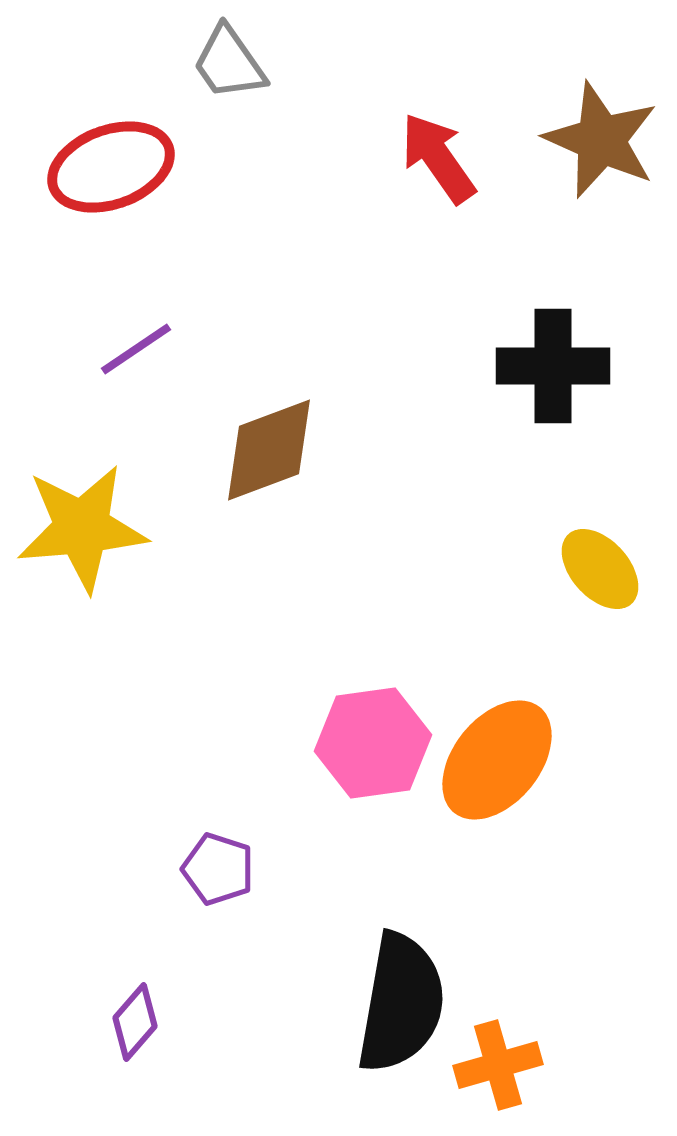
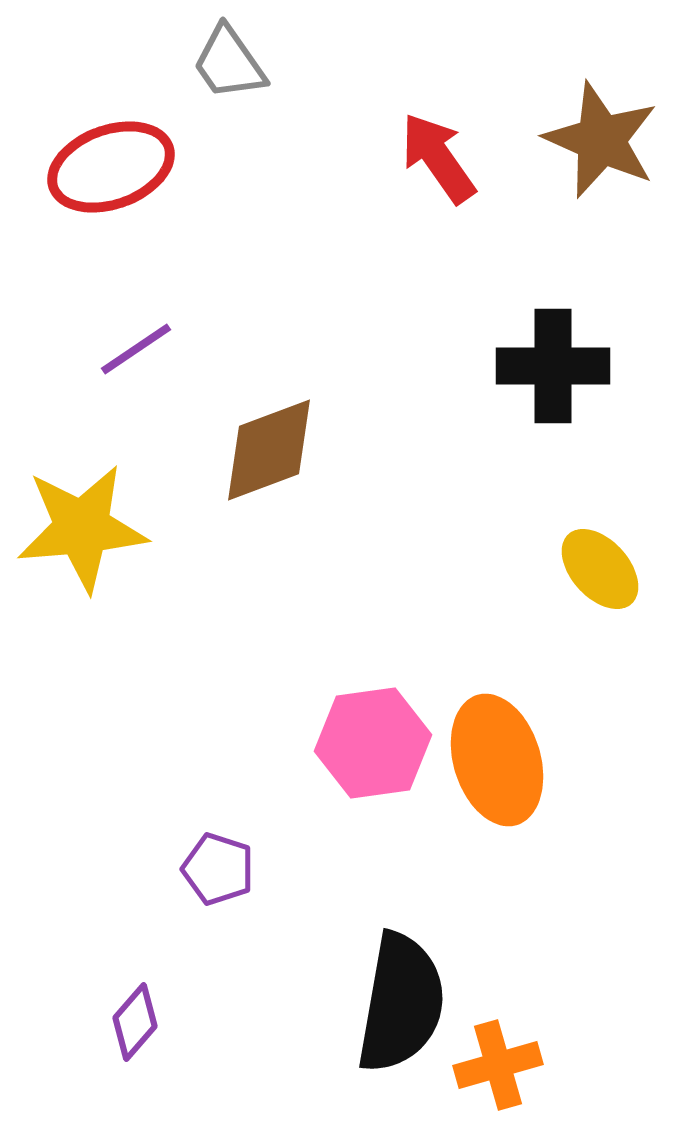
orange ellipse: rotated 56 degrees counterclockwise
